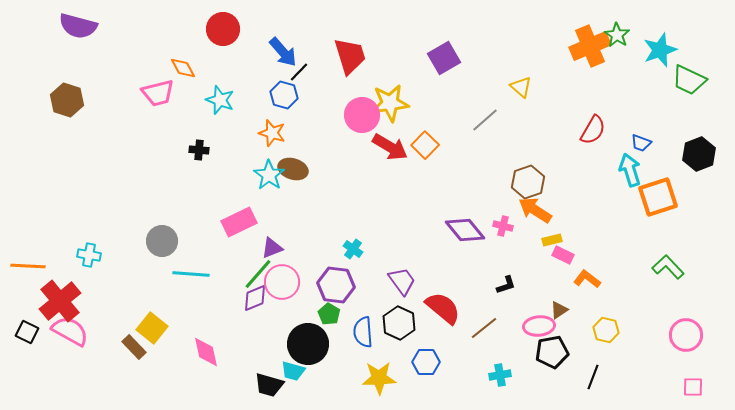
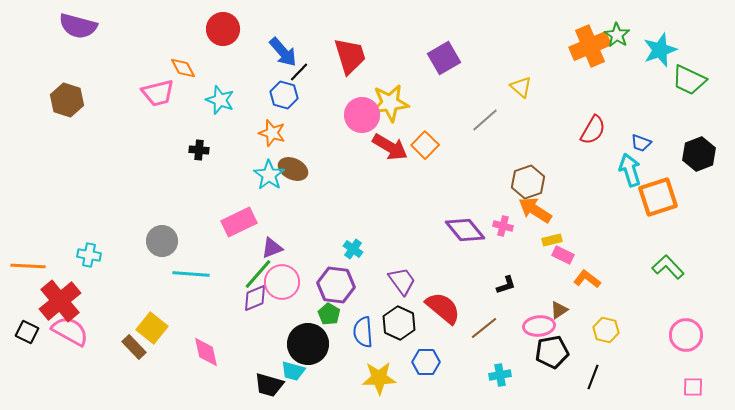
brown ellipse at (293, 169): rotated 8 degrees clockwise
